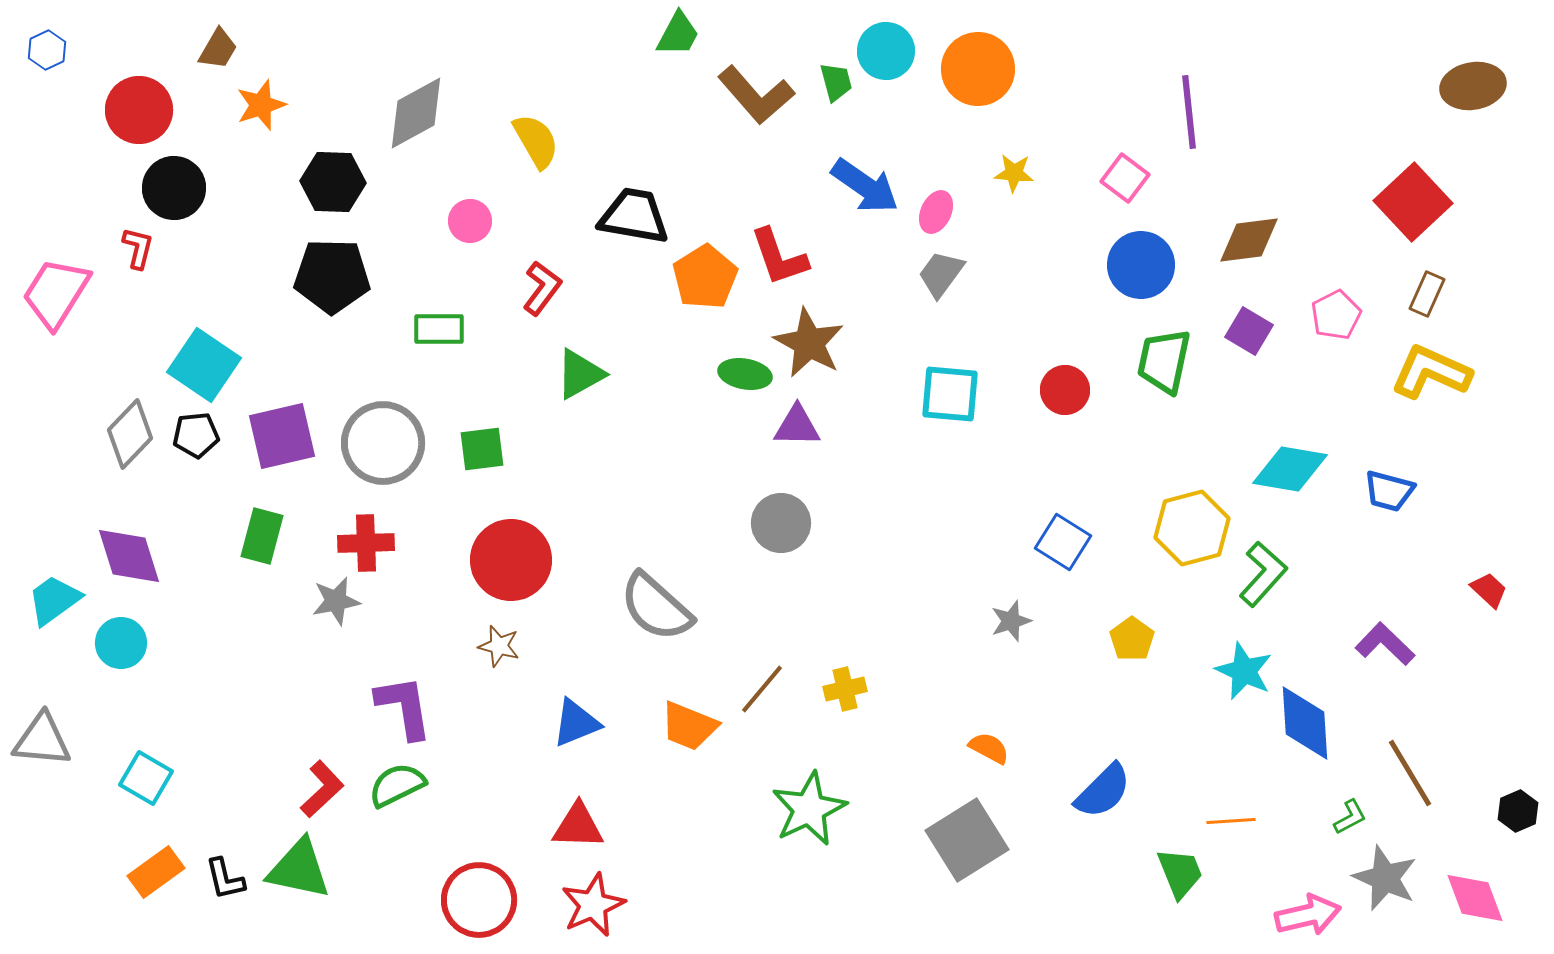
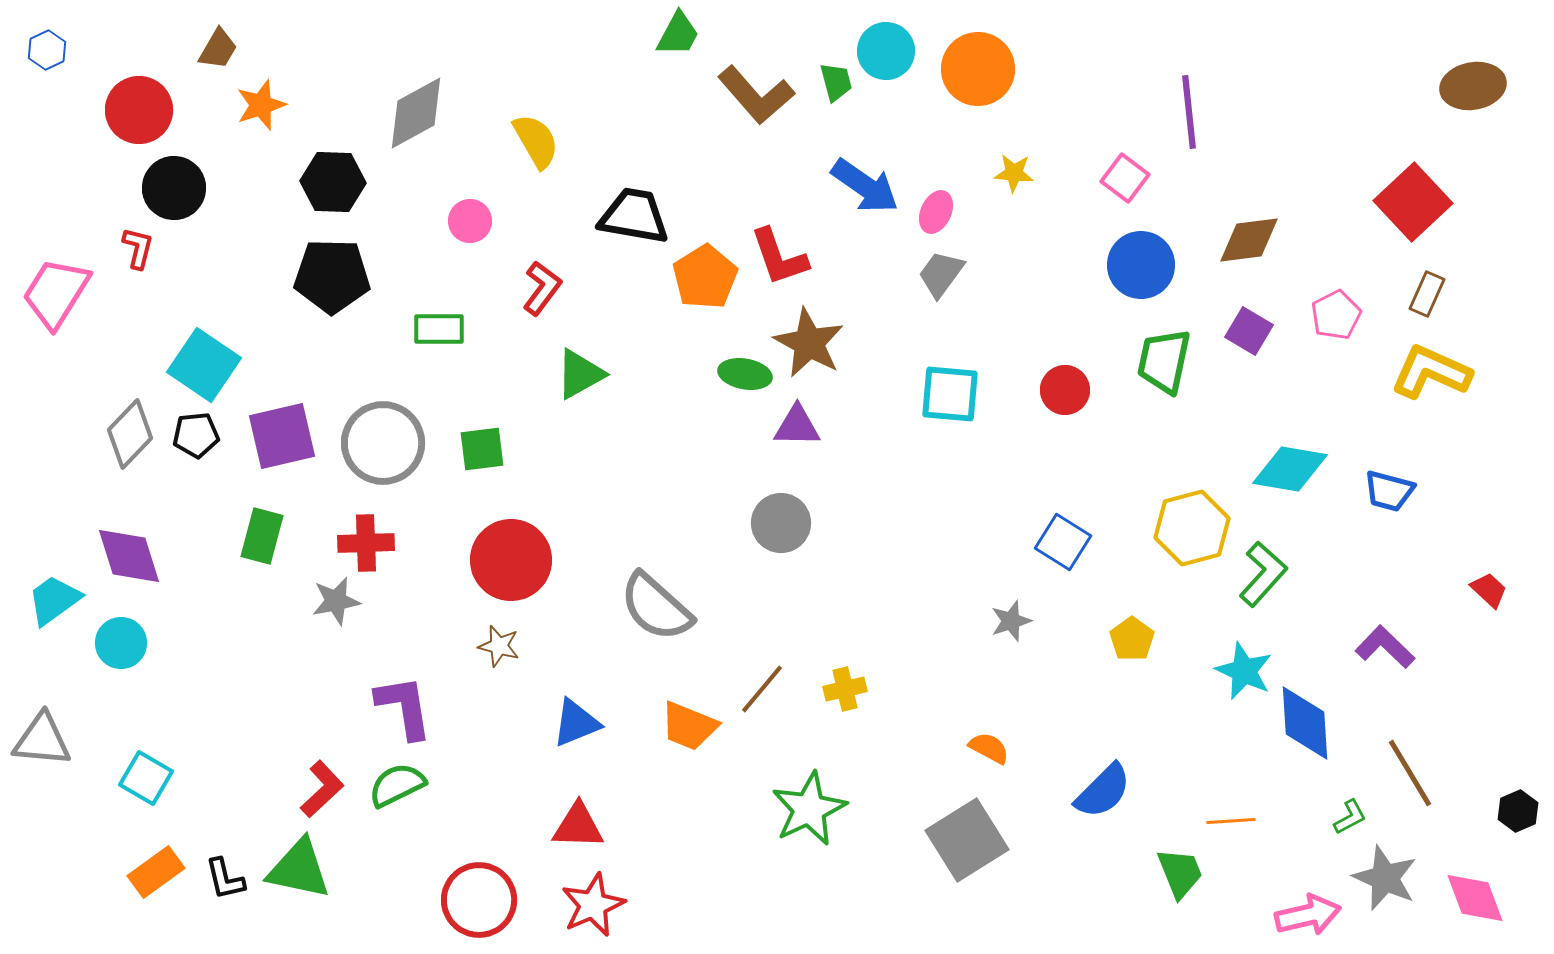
purple L-shape at (1385, 644): moved 3 px down
